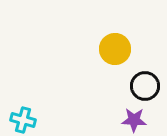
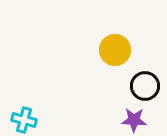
yellow circle: moved 1 px down
cyan cross: moved 1 px right
